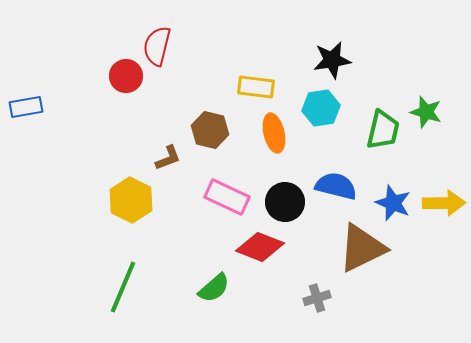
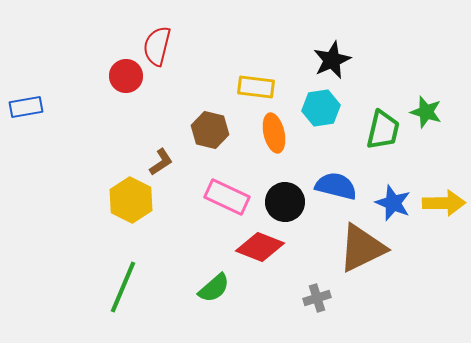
black star: rotated 15 degrees counterclockwise
brown L-shape: moved 7 px left, 4 px down; rotated 12 degrees counterclockwise
